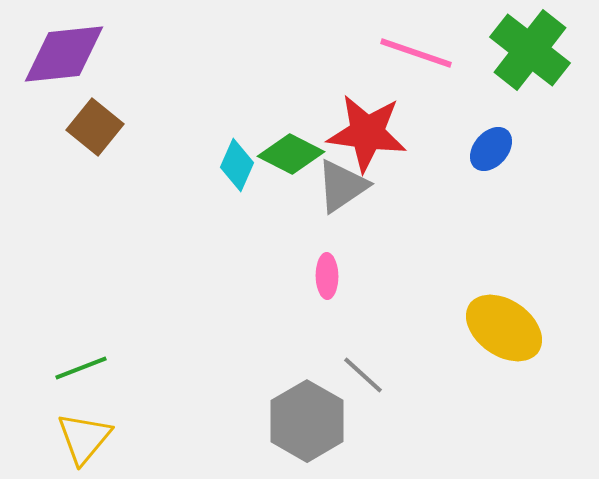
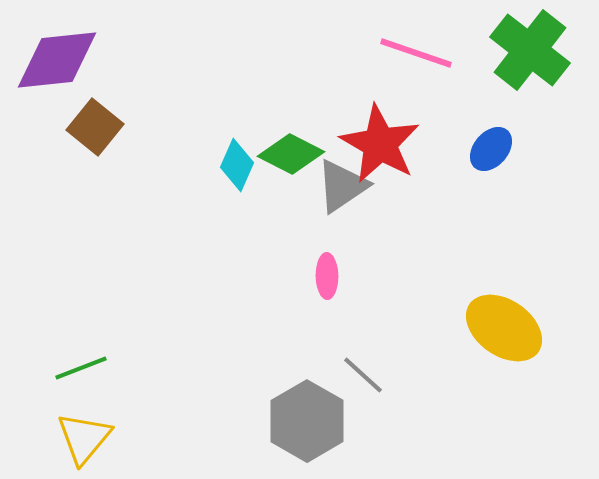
purple diamond: moved 7 px left, 6 px down
red star: moved 13 px right, 11 px down; rotated 22 degrees clockwise
